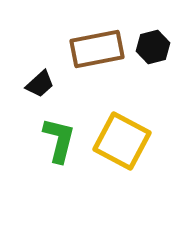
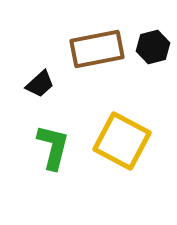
green L-shape: moved 6 px left, 7 px down
